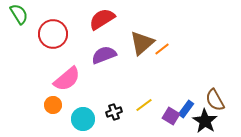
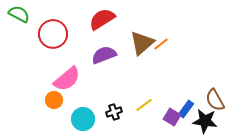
green semicircle: rotated 30 degrees counterclockwise
orange line: moved 1 px left, 5 px up
orange circle: moved 1 px right, 5 px up
purple square: moved 1 px right, 1 px down
black star: rotated 25 degrees counterclockwise
